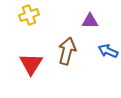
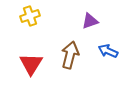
yellow cross: moved 1 px right, 1 px down
purple triangle: rotated 18 degrees counterclockwise
brown arrow: moved 3 px right, 4 px down
